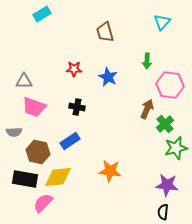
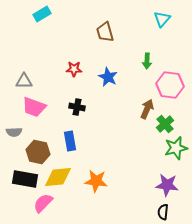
cyan triangle: moved 3 px up
blue rectangle: rotated 66 degrees counterclockwise
orange star: moved 14 px left, 10 px down
